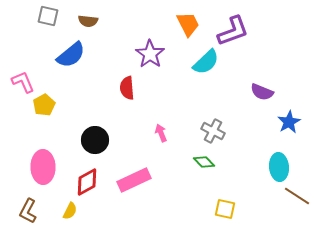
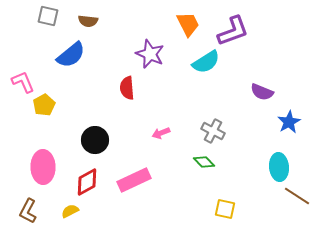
purple star: rotated 12 degrees counterclockwise
cyan semicircle: rotated 12 degrees clockwise
pink arrow: rotated 90 degrees counterclockwise
yellow semicircle: rotated 144 degrees counterclockwise
